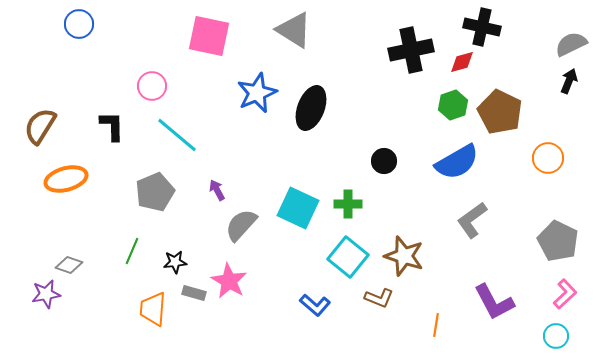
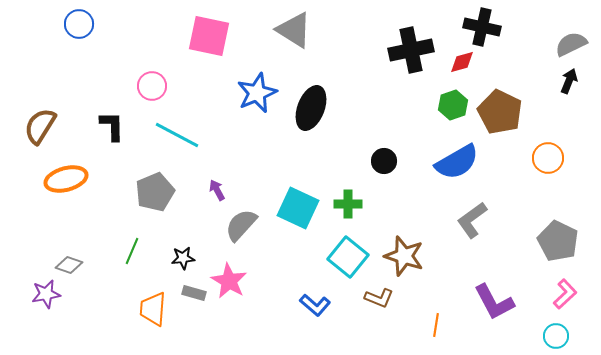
cyan line at (177, 135): rotated 12 degrees counterclockwise
black star at (175, 262): moved 8 px right, 4 px up
